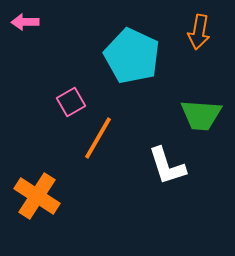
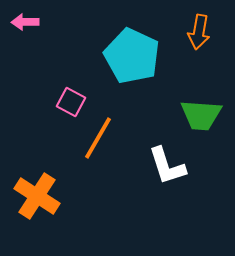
pink square: rotated 32 degrees counterclockwise
